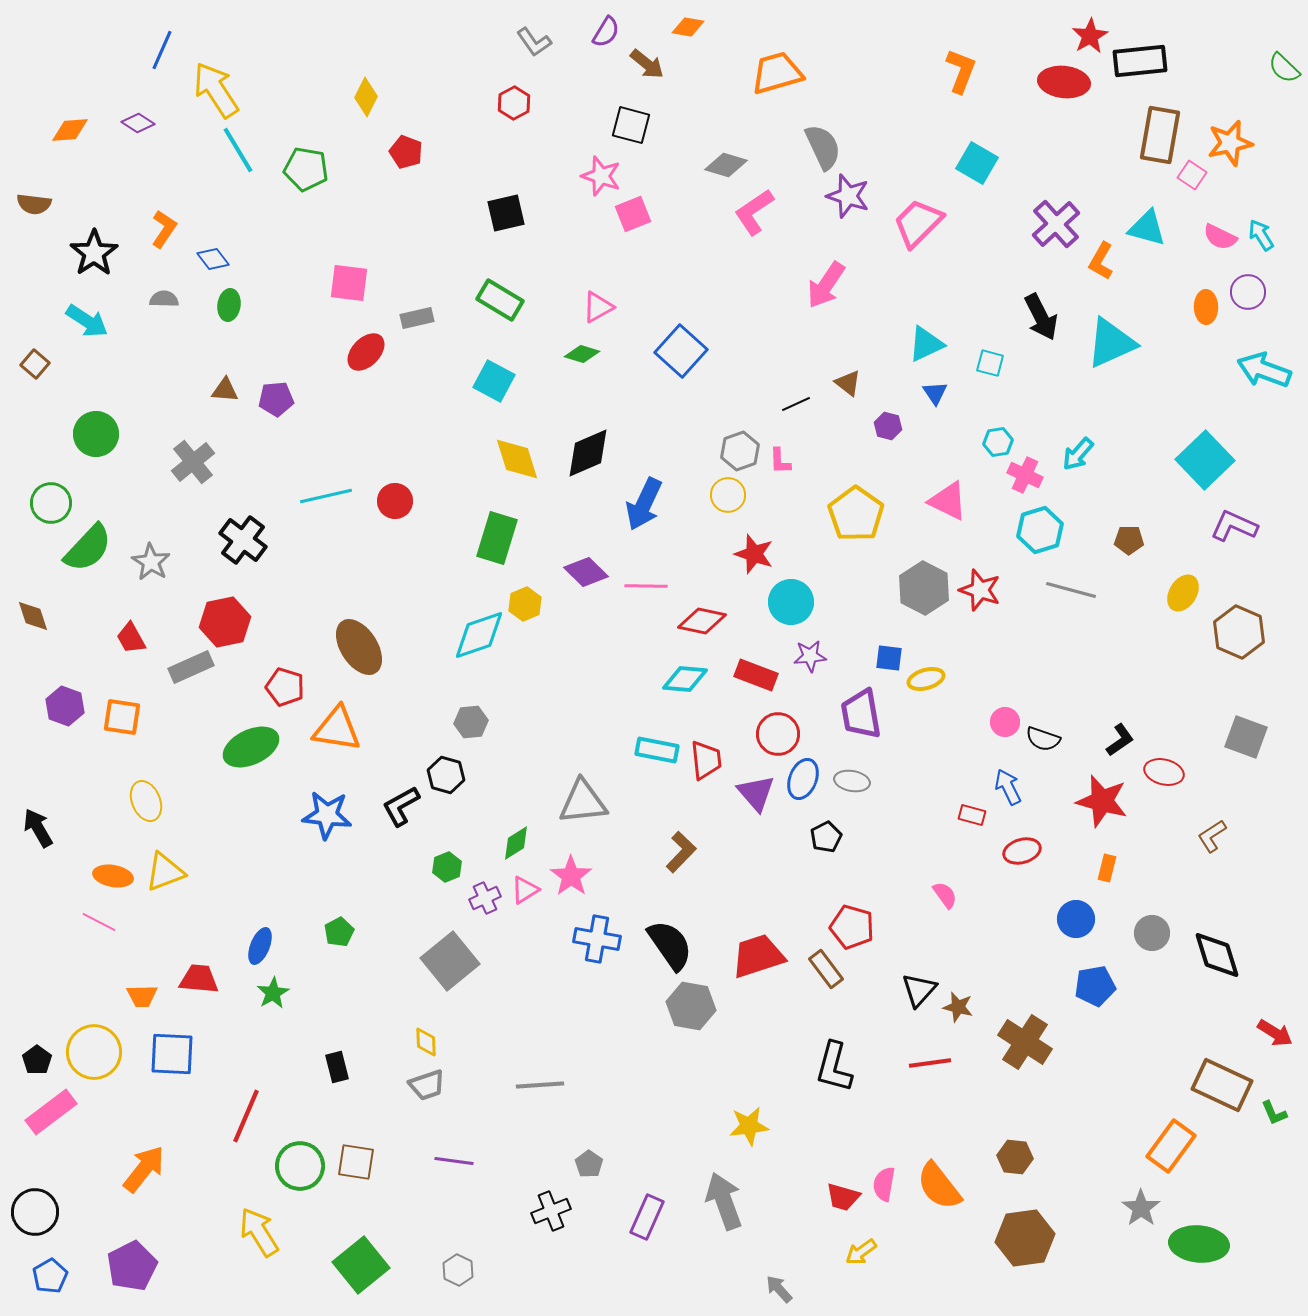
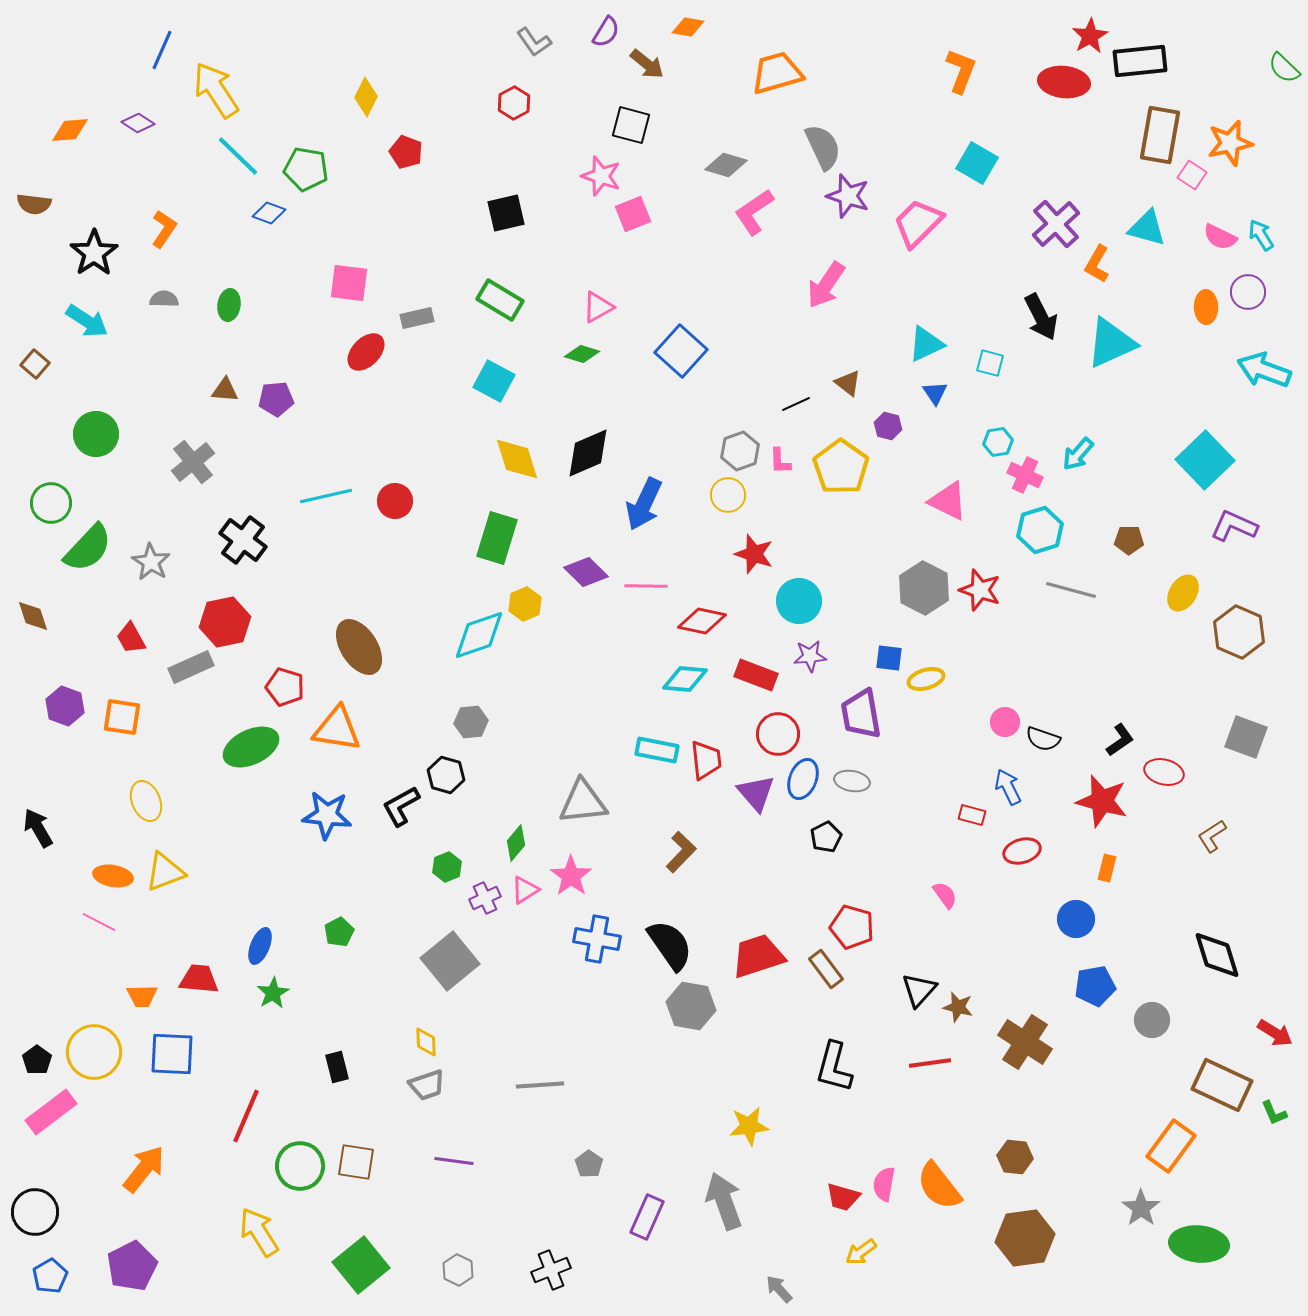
cyan line at (238, 150): moved 6 px down; rotated 15 degrees counterclockwise
blue diamond at (213, 259): moved 56 px right, 46 px up; rotated 32 degrees counterclockwise
orange L-shape at (1101, 261): moved 4 px left, 3 px down
yellow pentagon at (856, 514): moved 15 px left, 47 px up
cyan circle at (791, 602): moved 8 px right, 1 px up
green diamond at (516, 843): rotated 18 degrees counterclockwise
gray circle at (1152, 933): moved 87 px down
black cross at (551, 1211): moved 59 px down
